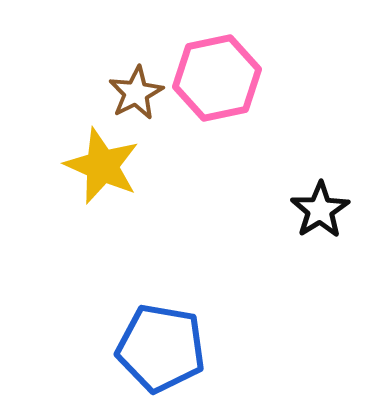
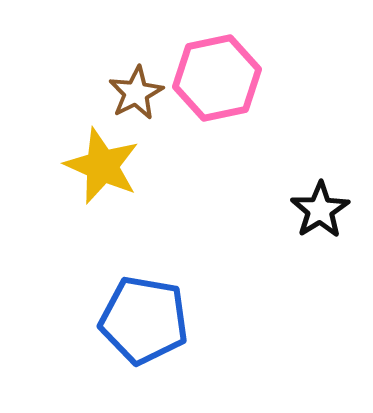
blue pentagon: moved 17 px left, 28 px up
